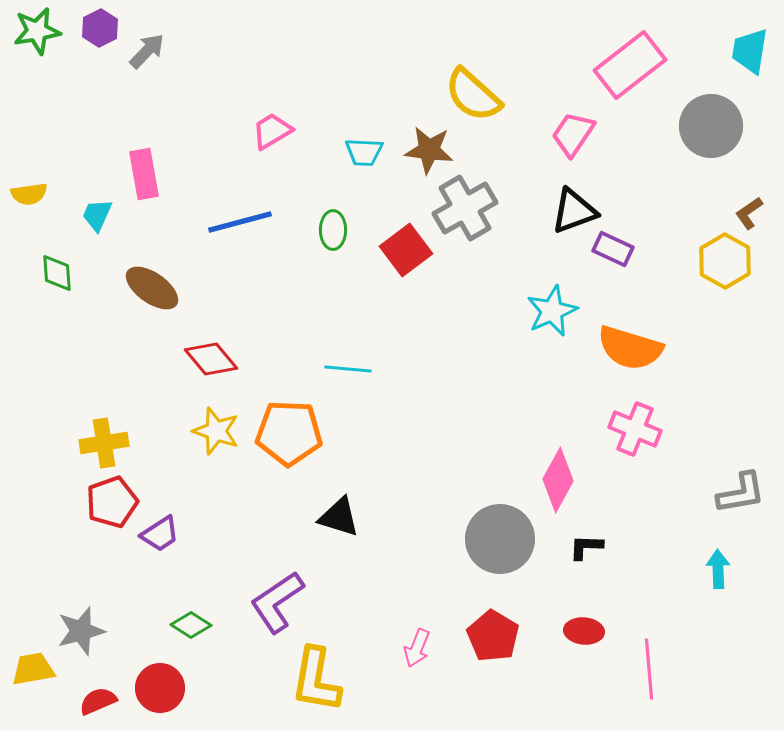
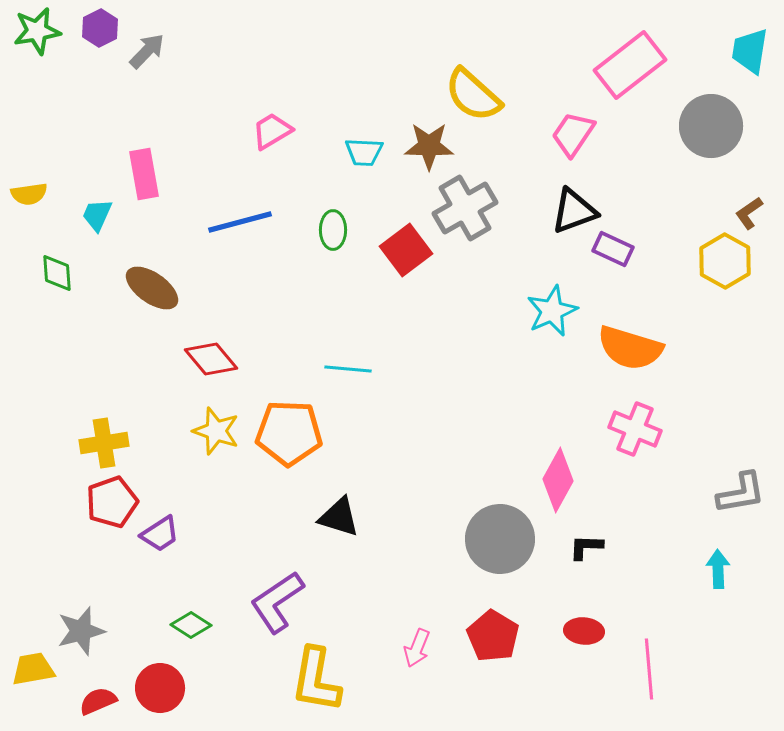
brown star at (429, 150): moved 4 px up; rotated 6 degrees counterclockwise
